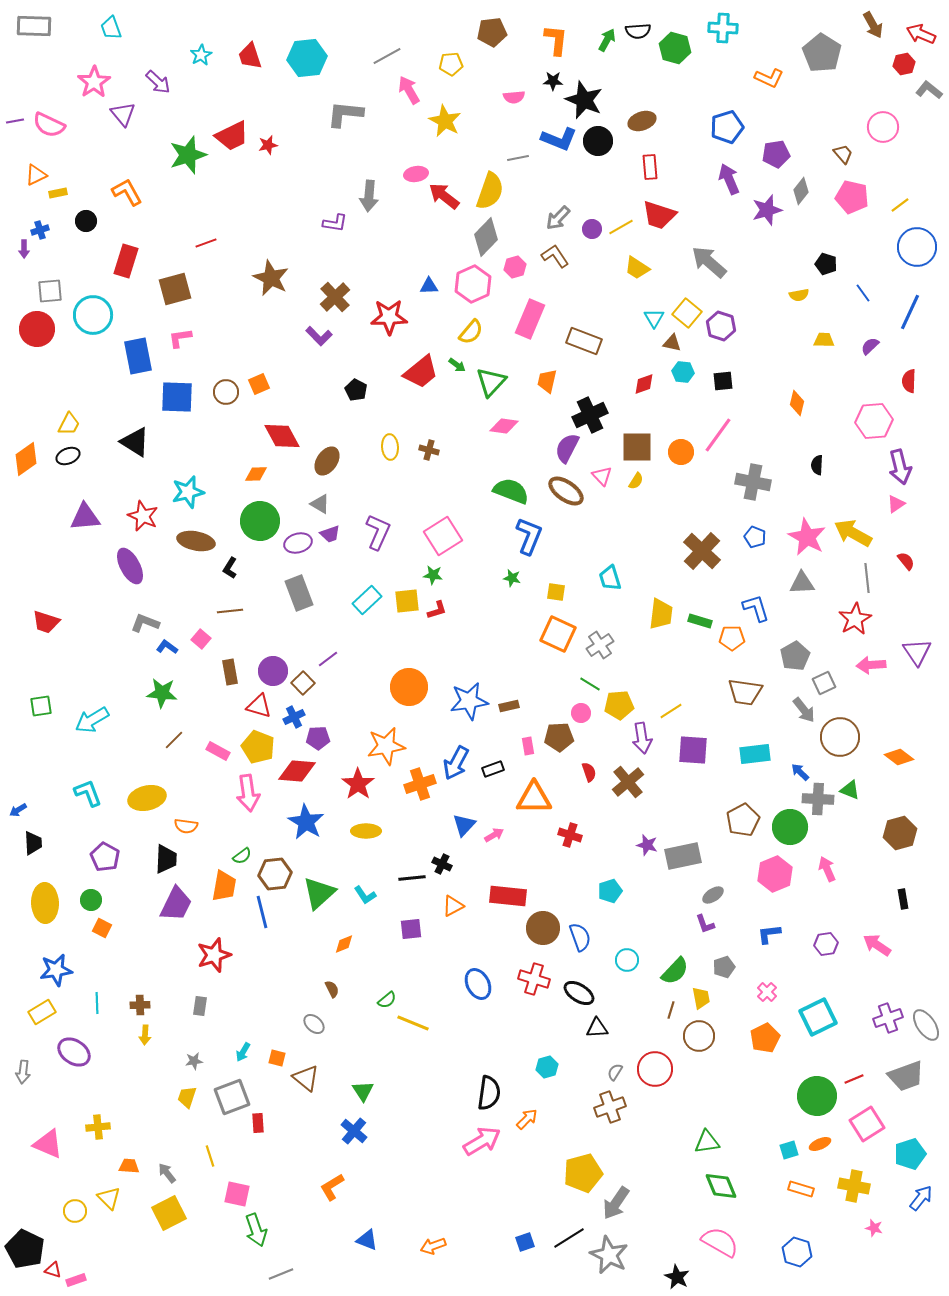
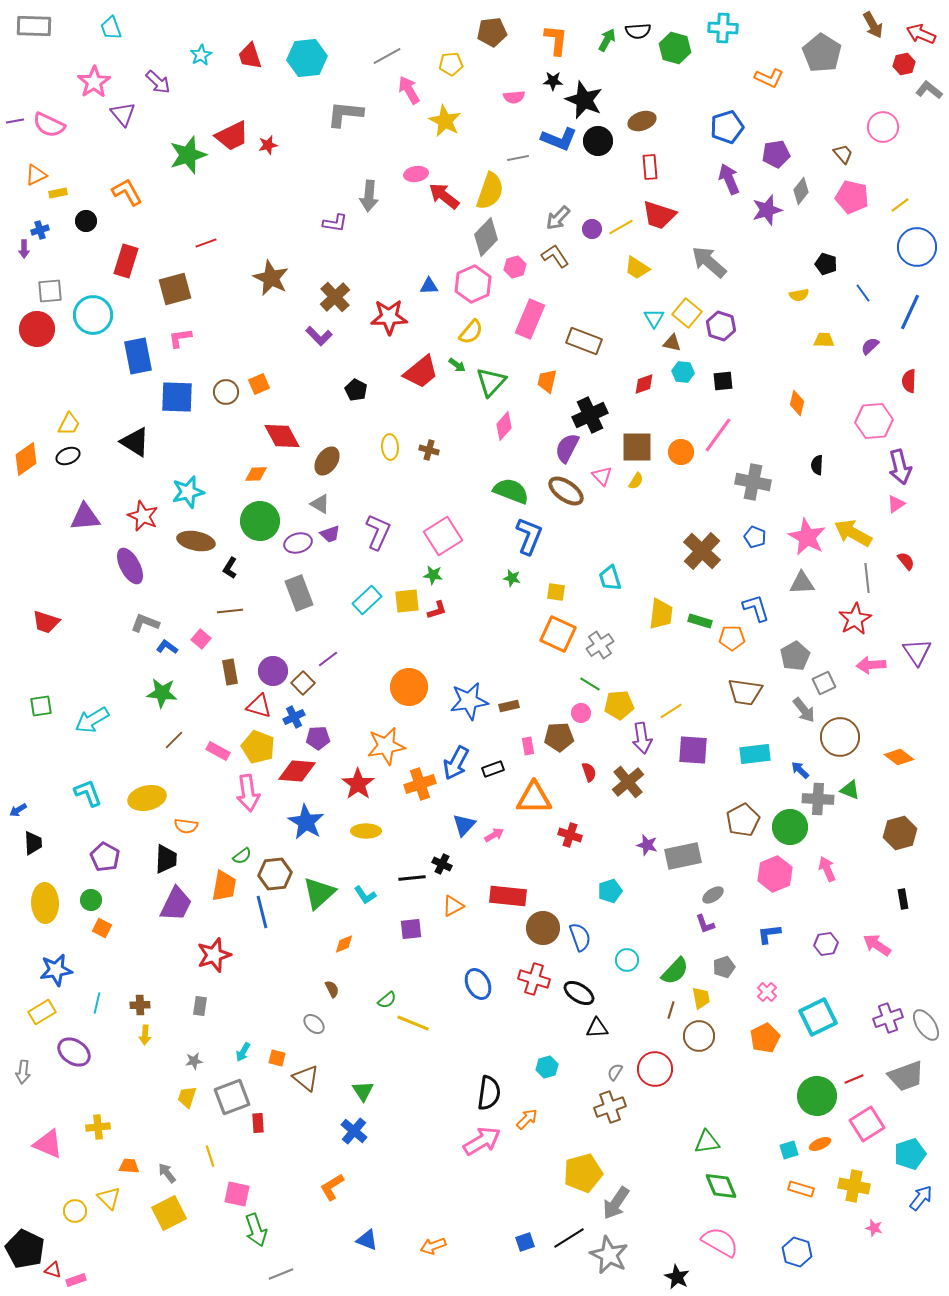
pink diamond at (504, 426): rotated 56 degrees counterclockwise
blue arrow at (800, 772): moved 2 px up
cyan line at (97, 1003): rotated 15 degrees clockwise
